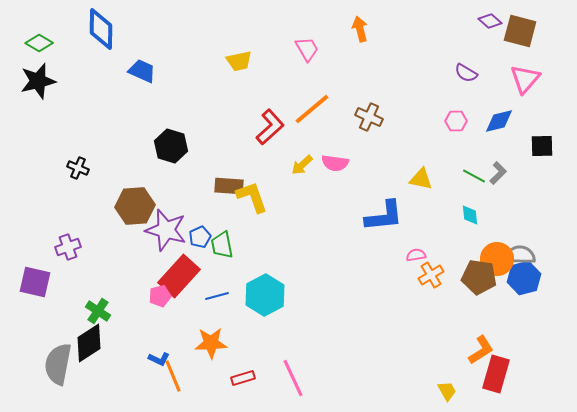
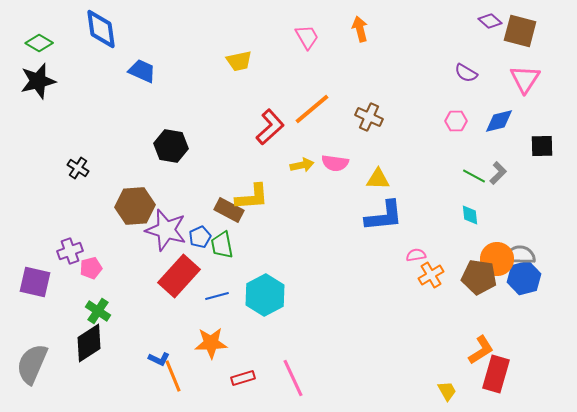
blue diamond at (101, 29): rotated 9 degrees counterclockwise
pink trapezoid at (307, 49): moved 12 px up
pink triangle at (525, 79): rotated 8 degrees counterclockwise
black hexagon at (171, 146): rotated 8 degrees counterclockwise
yellow arrow at (302, 165): rotated 150 degrees counterclockwise
black cross at (78, 168): rotated 10 degrees clockwise
yellow triangle at (421, 179): moved 43 px left; rotated 10 degrees counterclockwise
brown rectangle at (229, 186): moved 24 px down; rotated 24 degrees clockwise
yellow L-shape at (252, 197): rotated 105 degrees clockwise
purple cross at (68, 247): moved 2 px right, 4 px down
pink pentagon at (160, 296): moved 69 px left, 28 px up
gray semicircle at (58, 364): moved 26 px left; rotated 12 degrees clockwise
